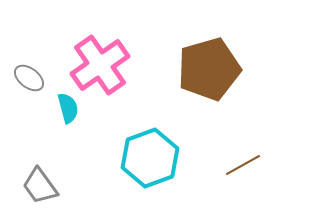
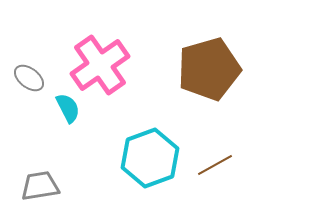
cyan semicircle: rotated 12 degrees counterclockwise
brown line: moved 28 px left
gray trapezoid: rotated 117 degrees clockwise
